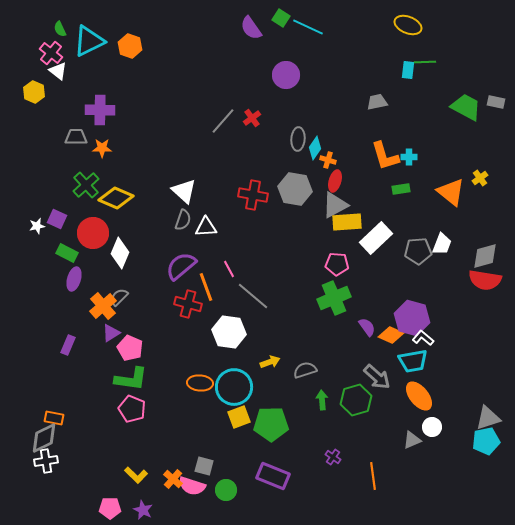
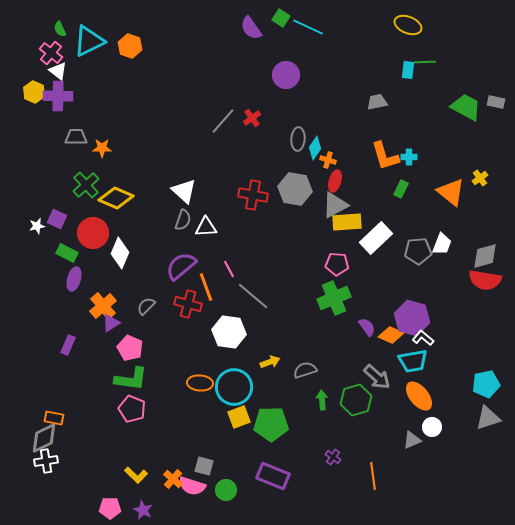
purple cross at (100, 110): moved 42 px left, 14 px up
green rectangle at (401, 189): rotated 54 degrees counterclockwise
gray semicircle at (119, 297): moved 27 px right, 9 px down
purple triangle at (111, 333): moved 10 px up
cyan pentagon at (486, 441): moved 57 px up
